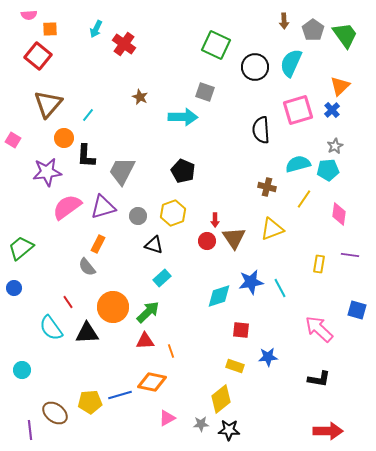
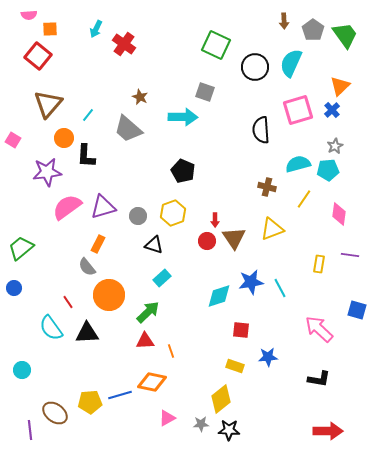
gray trapezoid at (122, 171): moved 6 px right, 42 px up; rotated 76 degrees counterclockwise
orange circle at (113, 307): moved 4 px left, 12 px up
